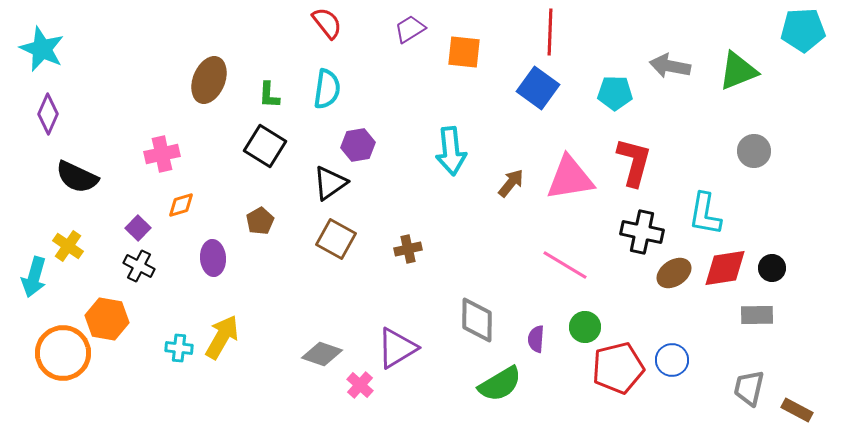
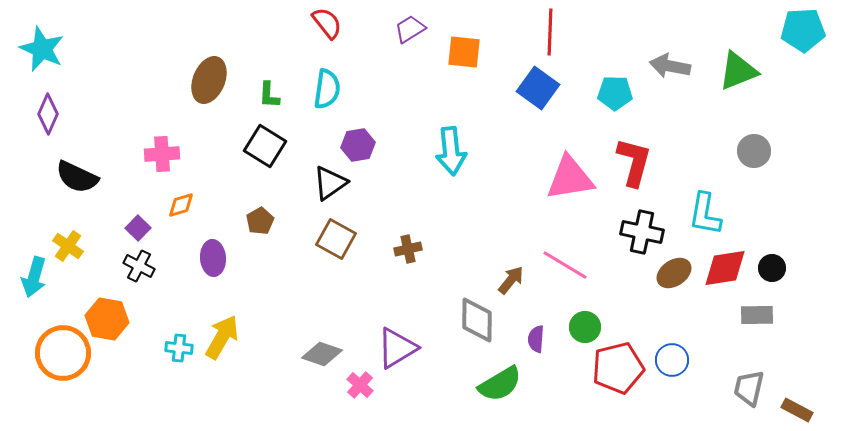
pink cross at (162, 154): rotated 8 degrees clockwise
brown arrow at (511, 183): moved 97 px down
